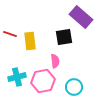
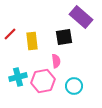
red line: rotated 64 degrees counterclockwise
yellow rectangle: moved 2 px right
pink semicircle: moved 1 px right
cyan cross: moved 1 px right
cyan circle: moved 1 px up
